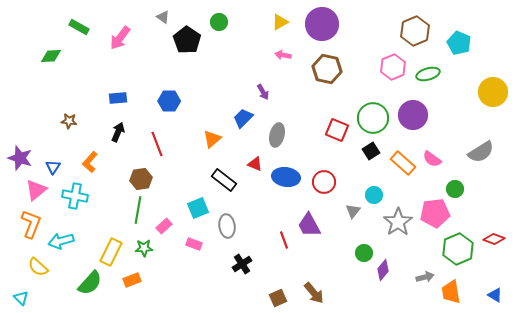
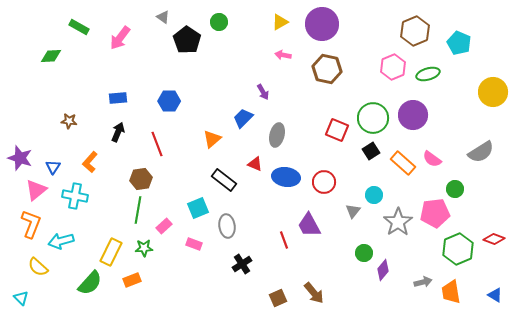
gray arrow at (425, 277): moved 2 px left, 5 px down
